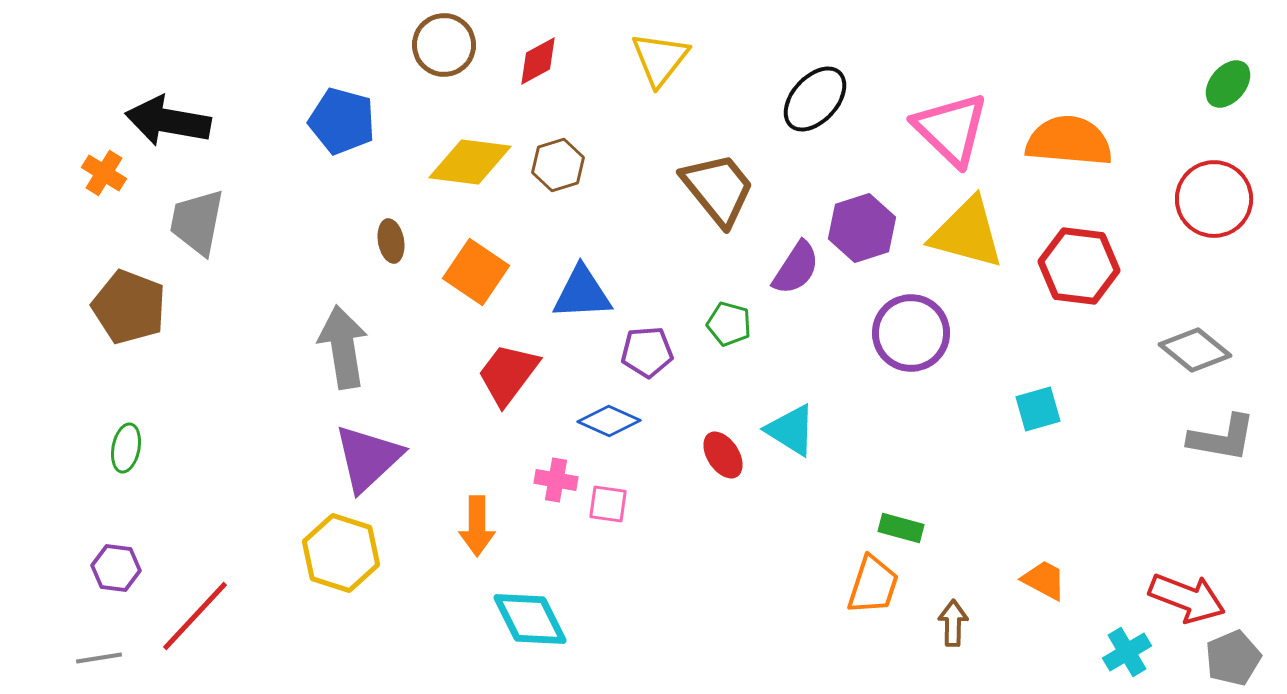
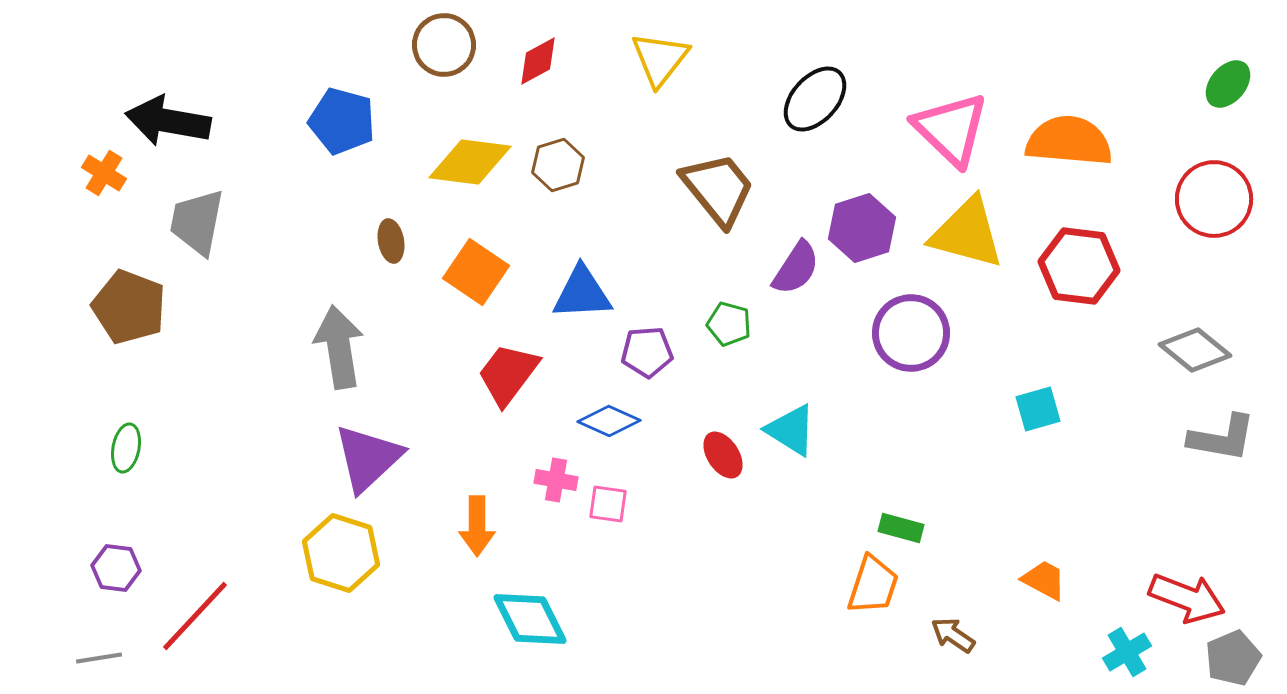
gray arrow at (343, 347): moved 4 px left
brown arrow at (953, 623): moved 12 px down; rotated 57 degrees counterclockwise
